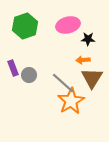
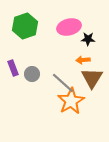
pink ellipse: moved 1 px right, 2 px down
gray circle: moved 3 px right, 1 px up
